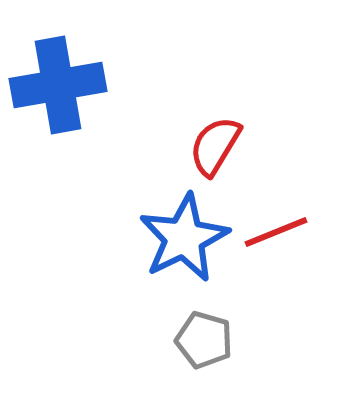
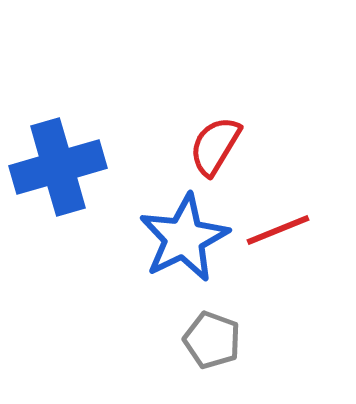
blue cross: moved 82 px down; rotated 6 degrees counterclockwise
red line: moved 2 px right, 2 px up
gray pentagon: moved 8 px right; rotated 4 degrees clockwise
